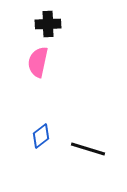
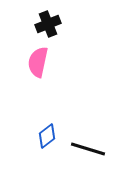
black cross: rotated 20 degrees counterclockwise
blue diamond: moved 6 px right
